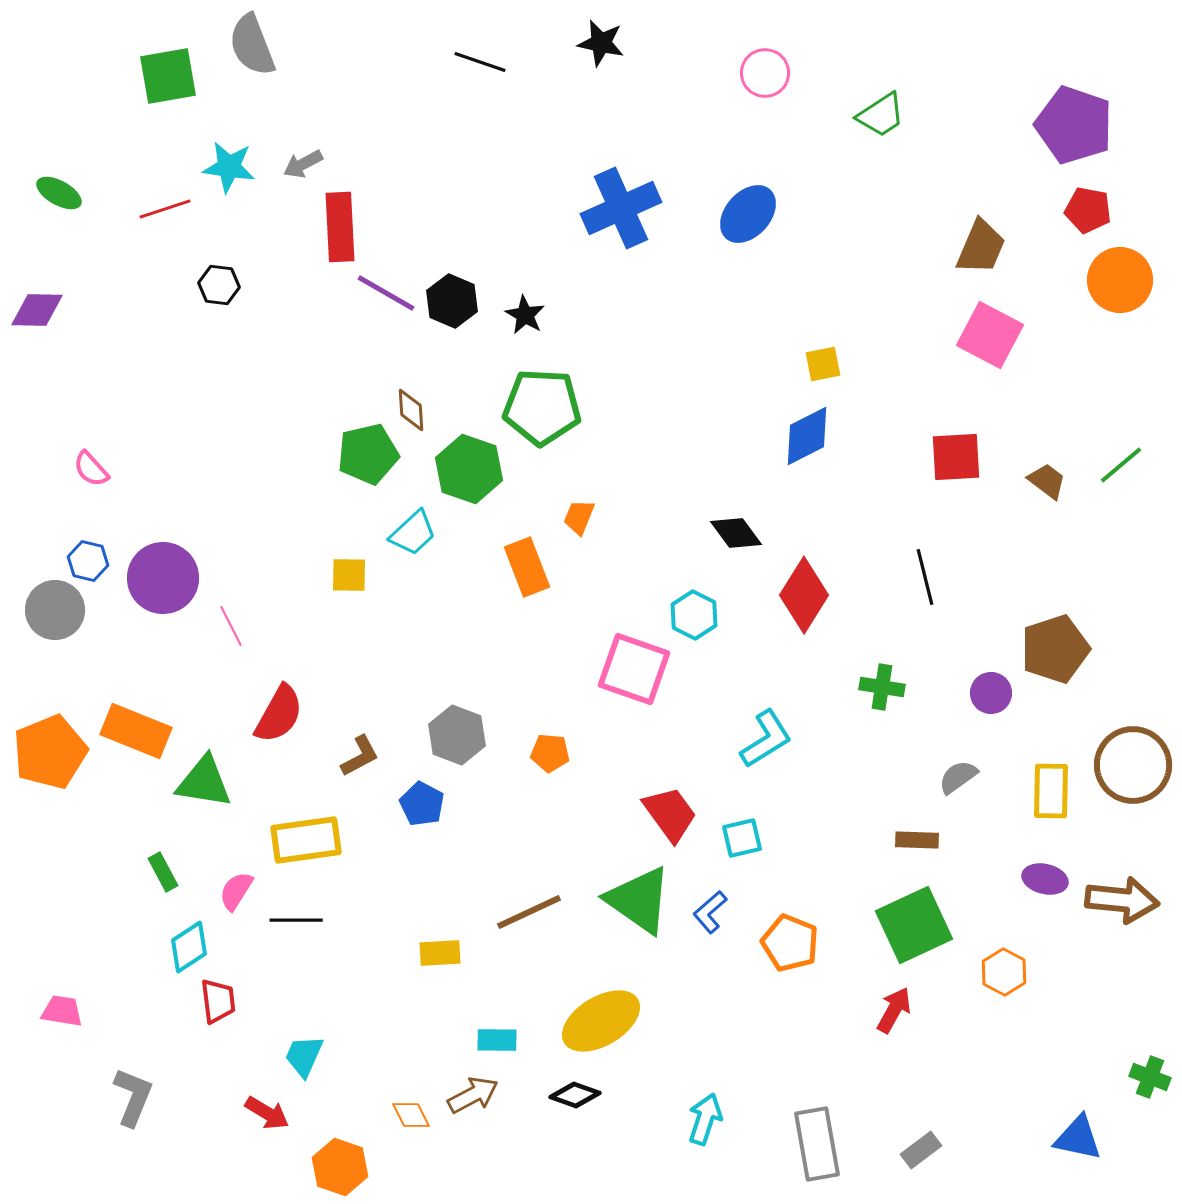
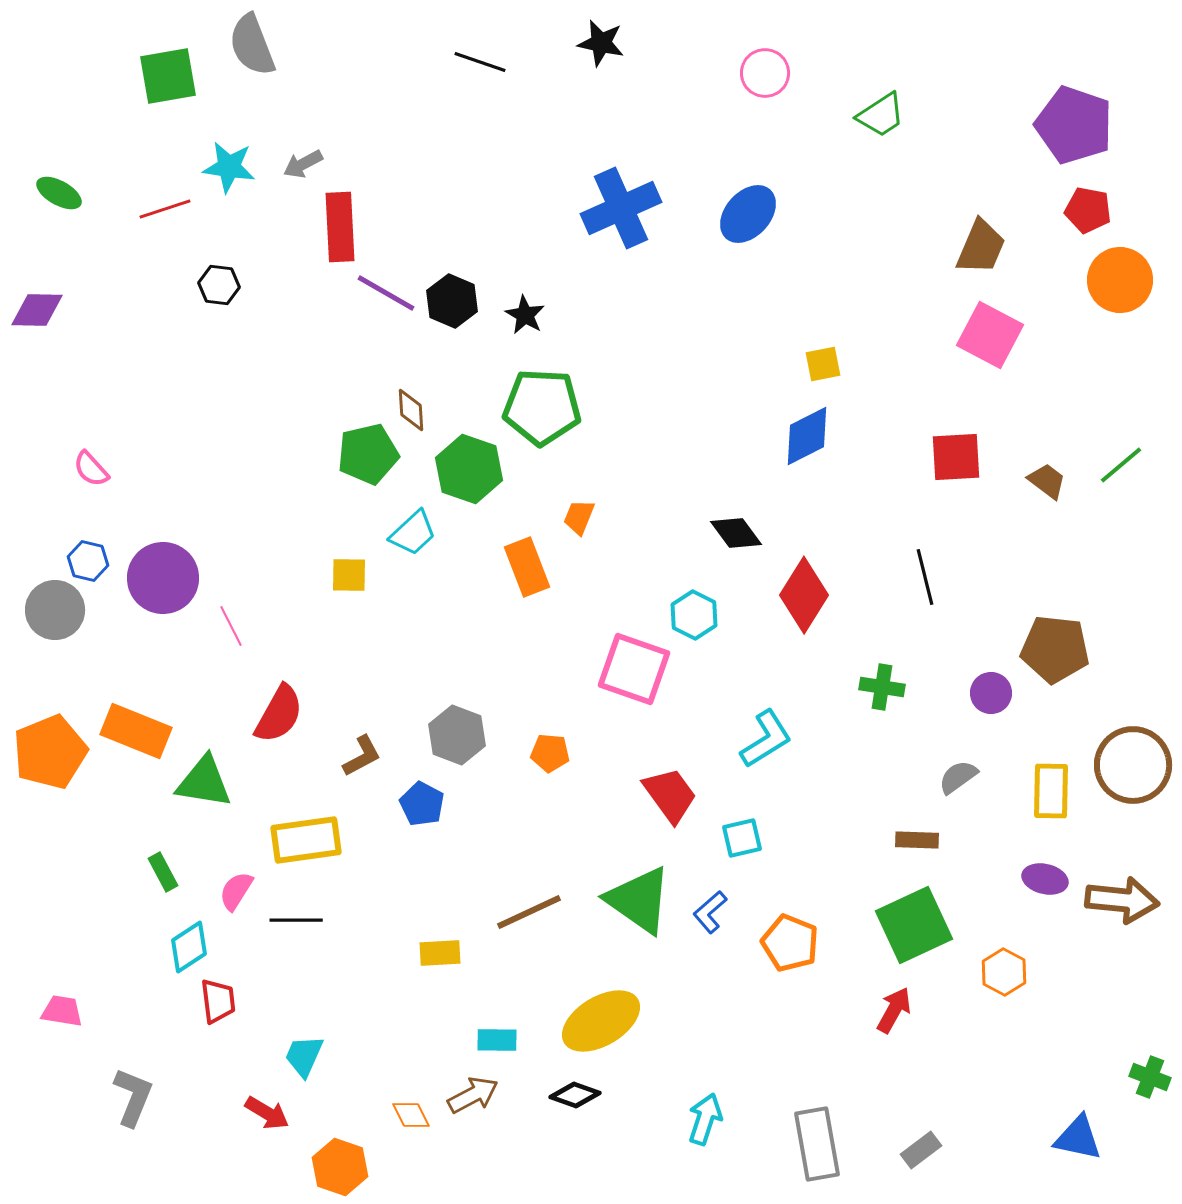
brown pentagon at (1055, 649): rotated 24 degrees clockwise
brown L-shape at (360, 756): moved 2 px right
red trapezoid at (670, 814): moved 19 px up
